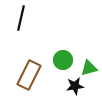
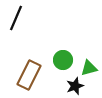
black line: moved 5 px left; rotated 10 degrees clockwise
black star: rotated 12 degrees counterclockwise
